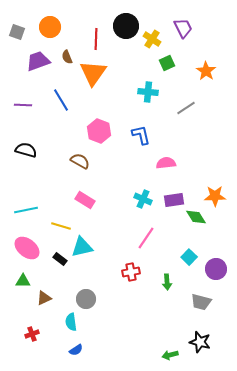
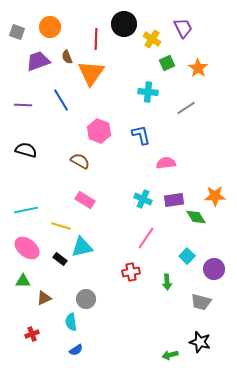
black circle at (126, 26): moved 2 px left, 2 px up
orange star at (206, 71): moved 8 px left, 3 px up
orange triangle at (93, 73): moved 2 px left
cyan square at (189, 257): moved 2 px left, 1 px up
purple circle at (216, 269): moved 2 px left
